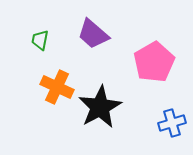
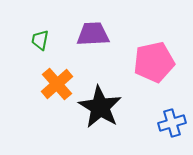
purple trapezoid: rotated 136 degrees clockwise
pink pentagon: rotated 18 degrees clockwise
orange cross: moved 3 px up; rotated 24 degrees clockwise
black star: rotated 12 degrees counterclockwise
